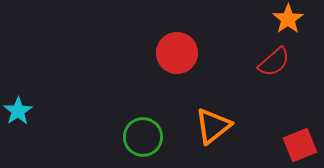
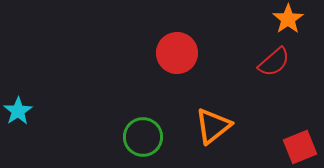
red square: moved 2 px down
